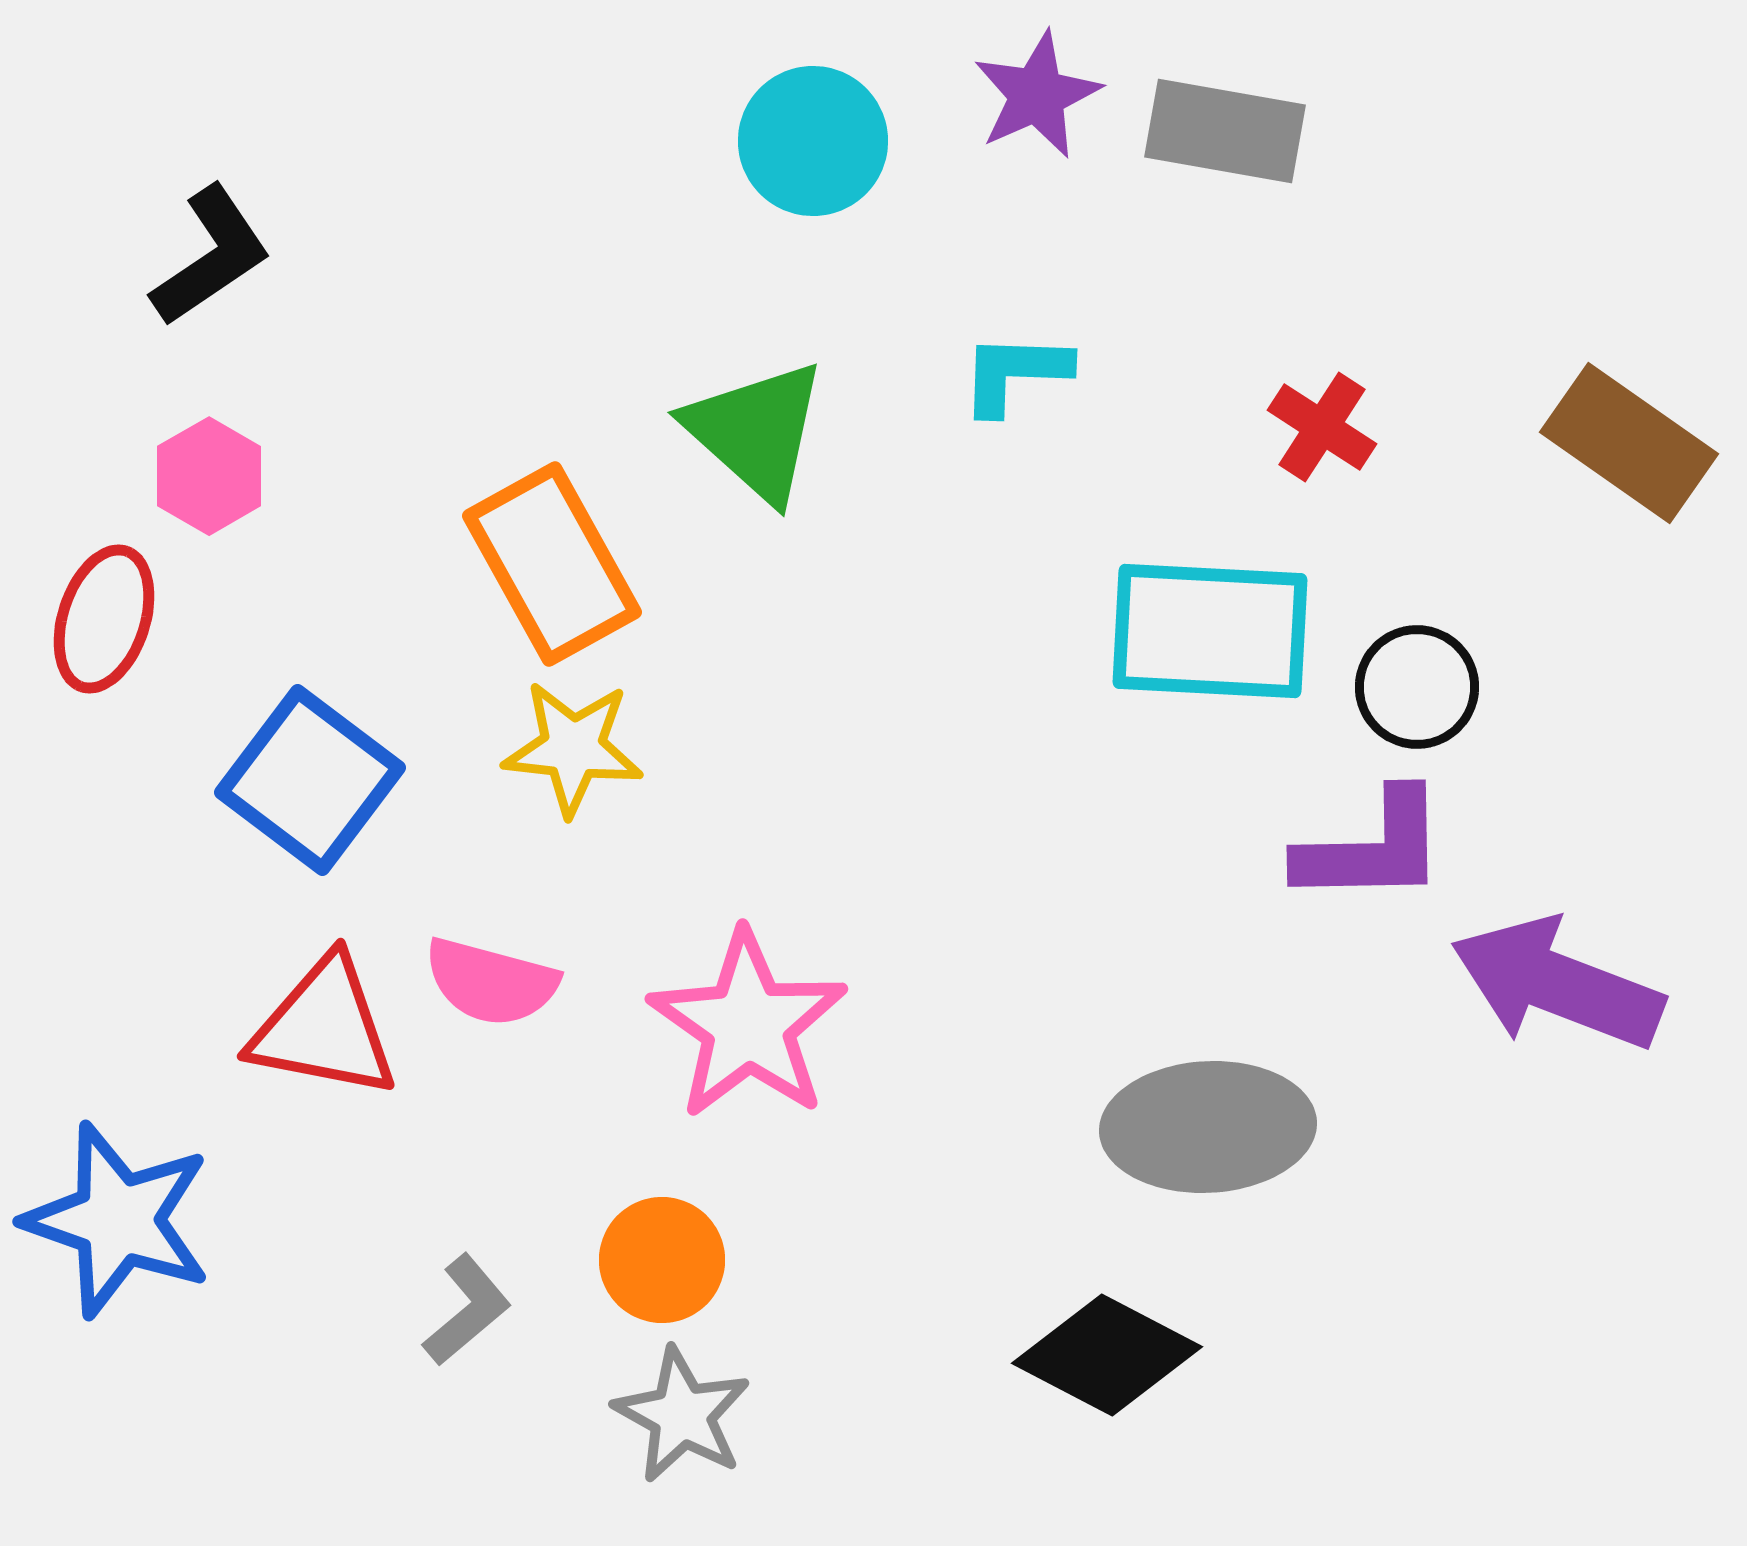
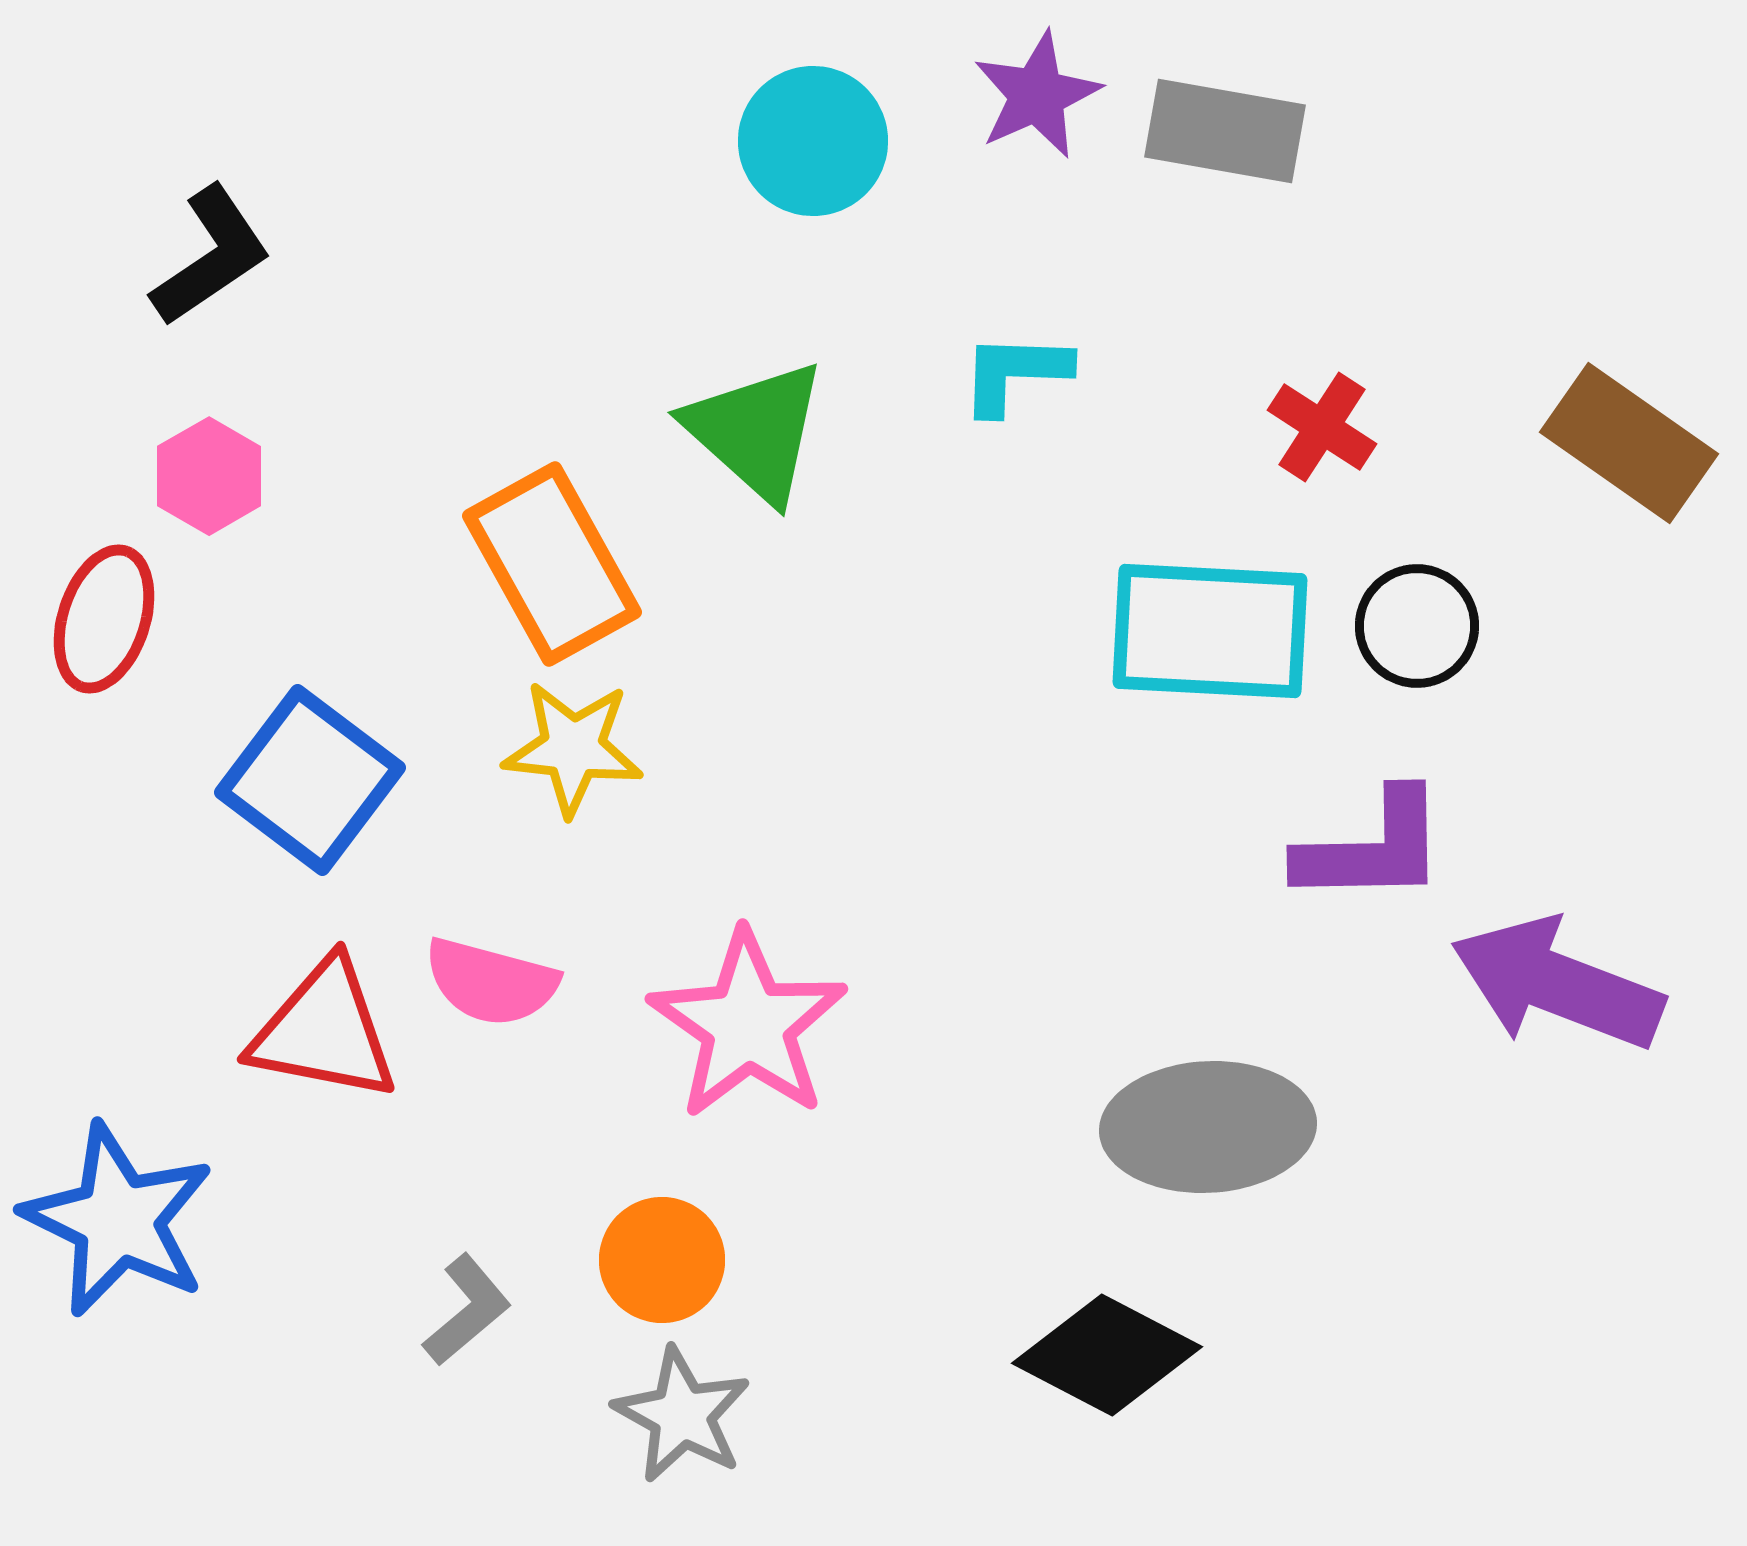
black circle: moved 61 px up
red triangle: moved 3 px down
blue star: rotated 7 degrees clockwise
